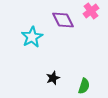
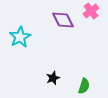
cyan star: moved 12 px left
